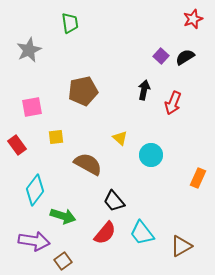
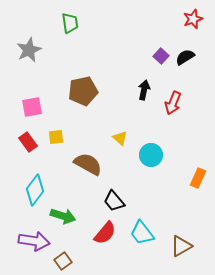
red rectangle: moved 11 px right, 3 px up
